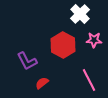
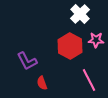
pink star: moved 2 px right
red hexagon: moved 7 px right, 1 px down
red semicircle: rotated 72 degrees counterclockwise
